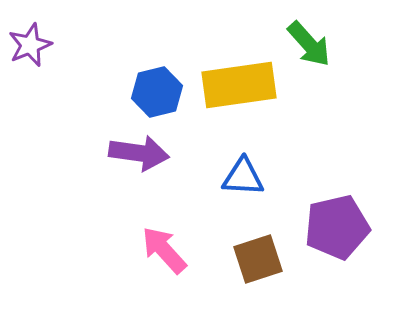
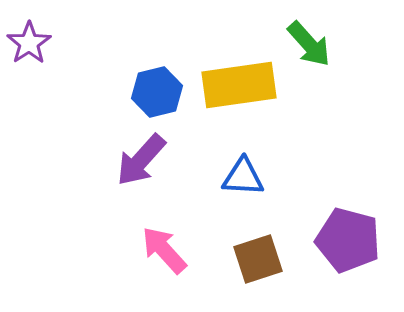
purple star: moved 1 px left, 2 px up; rotated 12 degrees counterclockwise
purple arrow: moved 2 px right, 7 px down; rotated 124 degrees clockwise
purple pentagon: moved 11 px right, 13 px down; rotated 28 degrees clockwise
